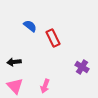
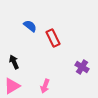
black arrow: rotated 72 degrees clockwise
pink triangle: moved 3 px left; rotated 42 degrees clockwise
